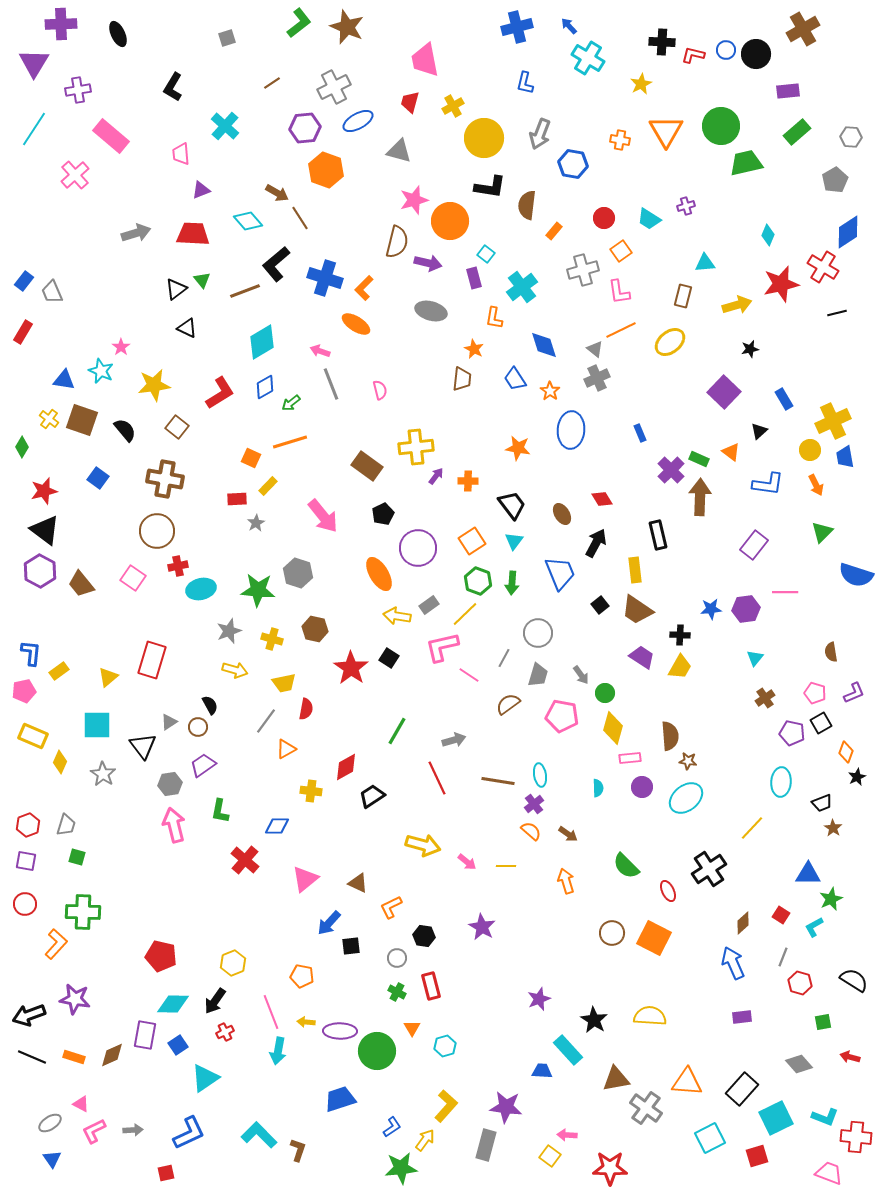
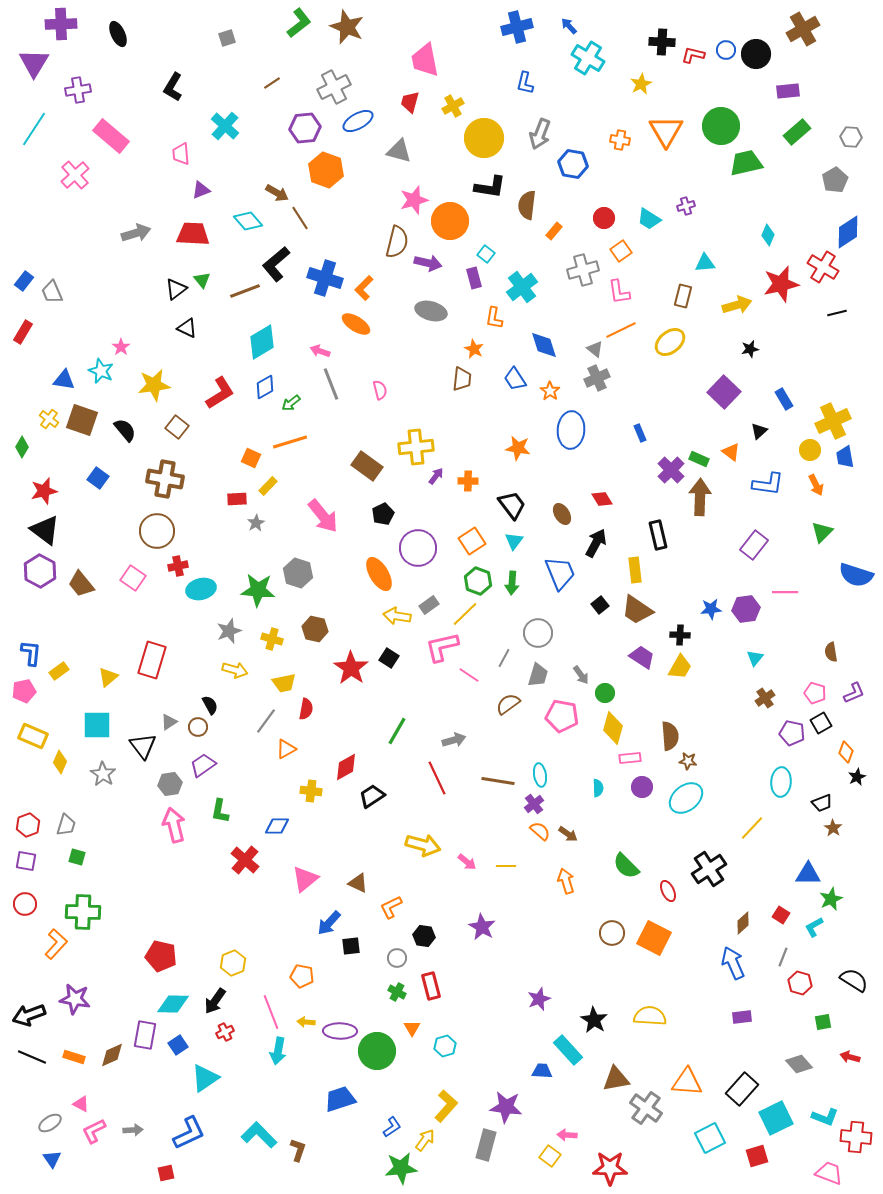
orange semicircle at (531, 831): moved 9 px right
